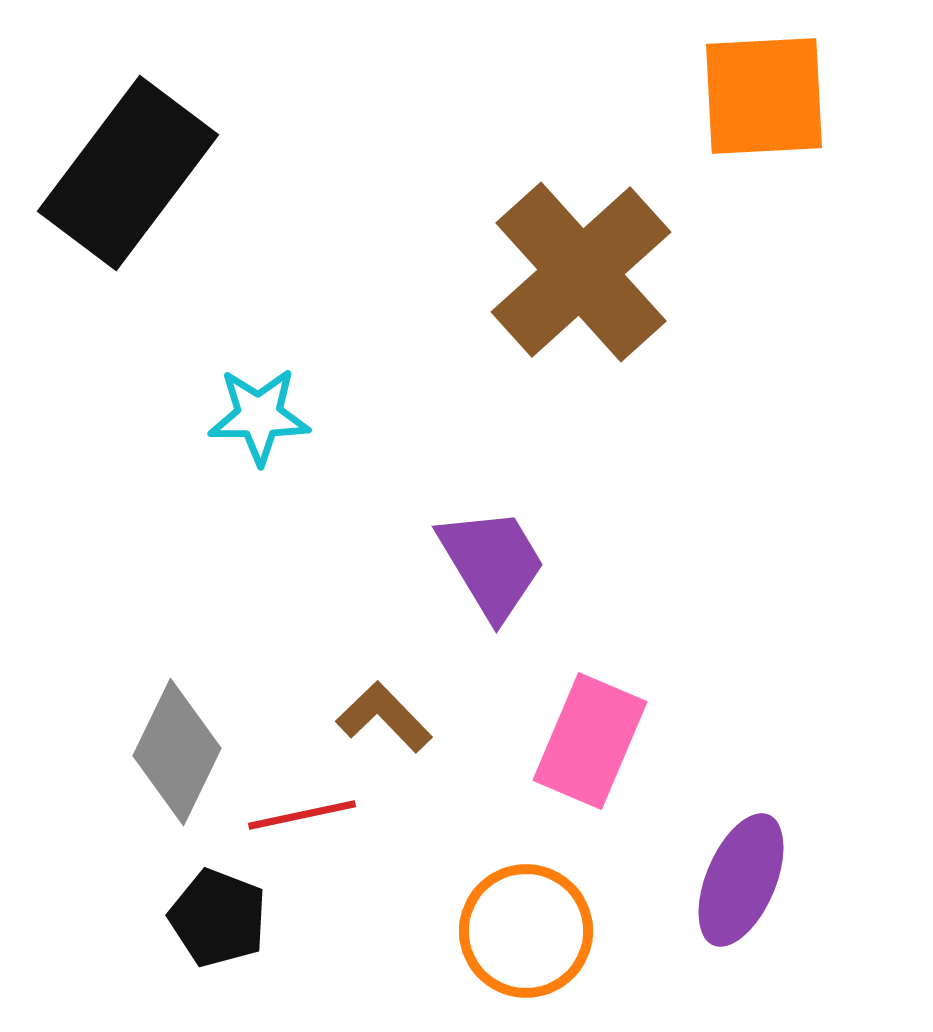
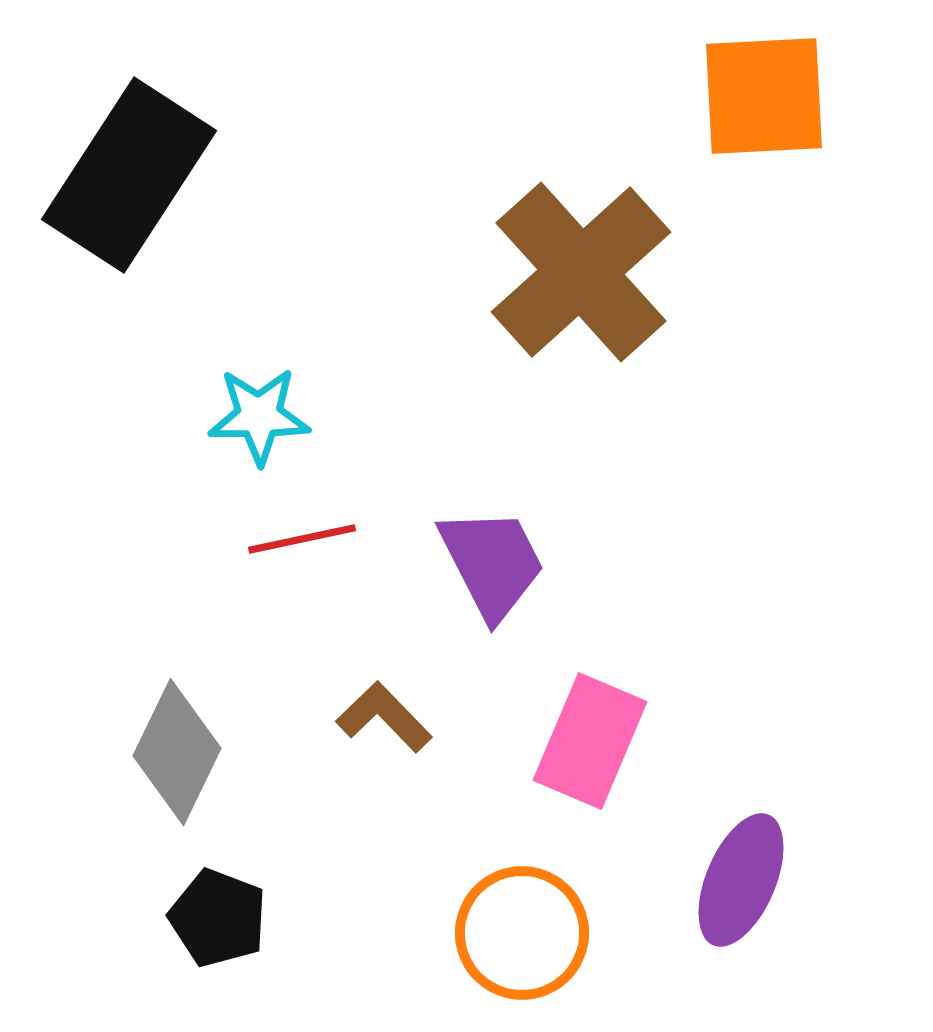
black rectangle: moved 1 px right, 2 px down; rotated 4 degrees counterclockwise
purple trapezoid: rotated 4 degrees clockwise
red line: moved 276 px up
orange circle: moved 4 px left, 2 px down
